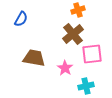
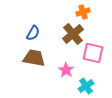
orange cross: moved 5 px right, 2 px down
blue semicircle: moved 12 px right, 14 px down
pink square: moved 1 px right, 1 px up; rotated 20 degrees clockwise
pink star: moved 1 px right, 2 px down
cyan cross: rotated 21 degrees counterclockwise
